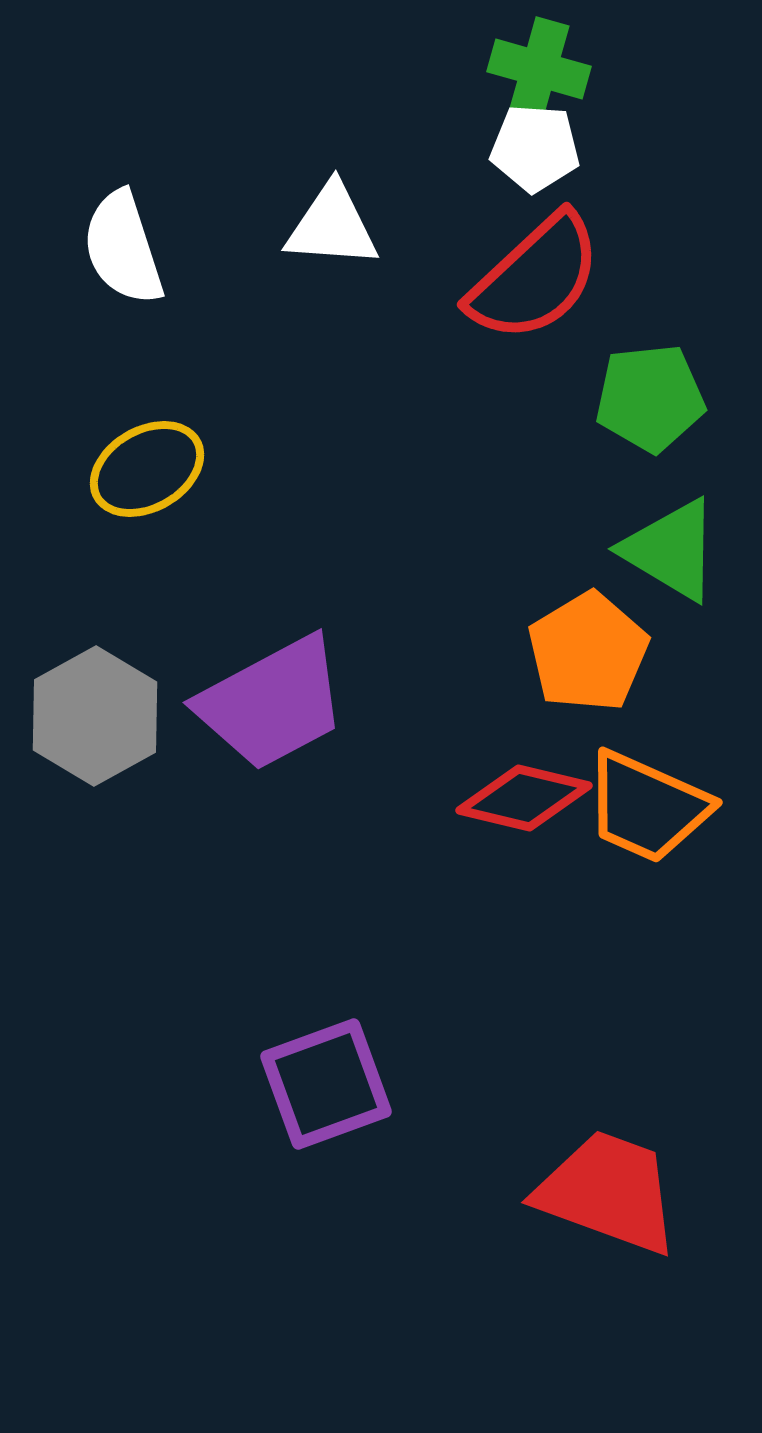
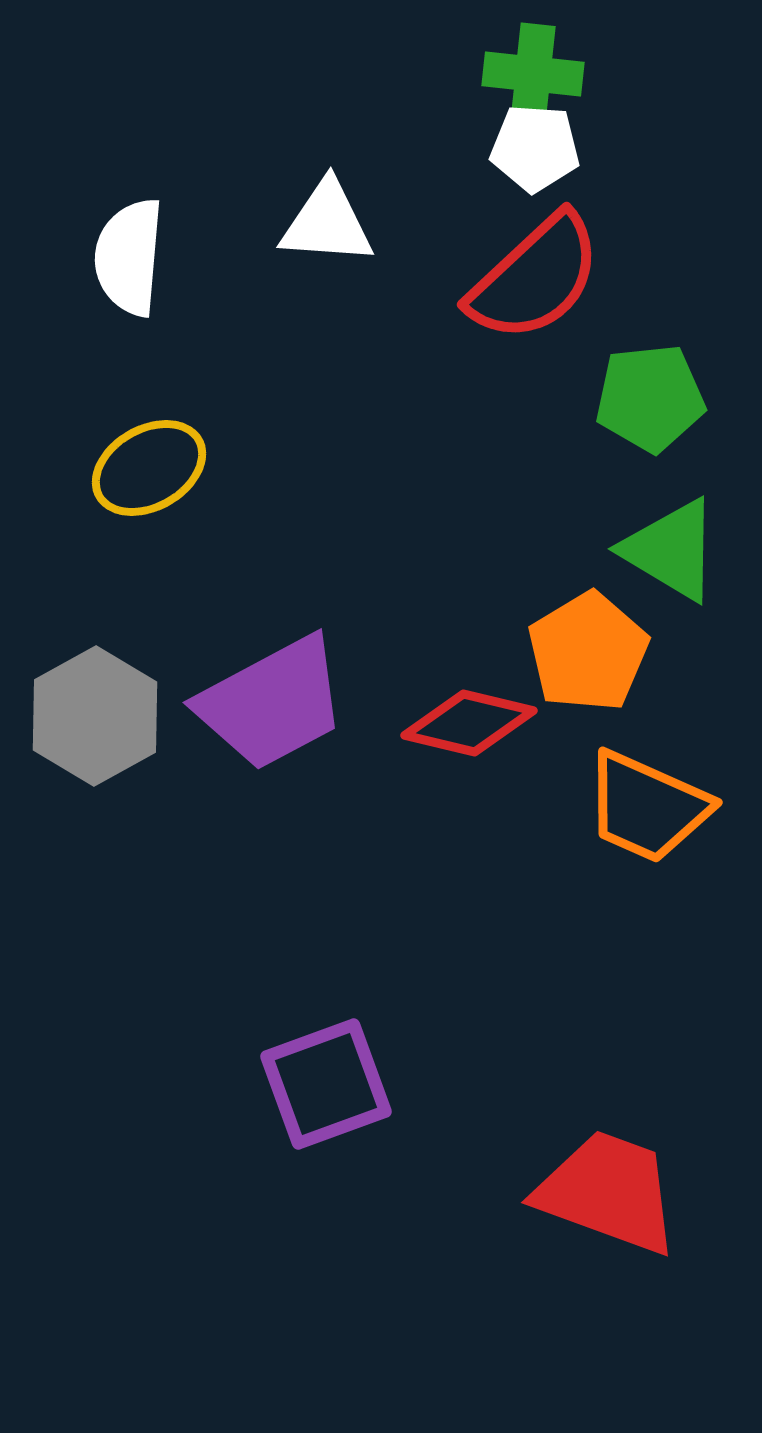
green cross: moved 6 px left, 5 px down; rotated 10 degrees counterclockwise
white triangle: moved 5 px left, 3 px up
white semicircle: moved 6 px right, 9 px down; rotated 23 degrees clockwise
yellow ellipse: moved 2 px right, 1 px up
red diamond: moved 55 px left, 75 px up
